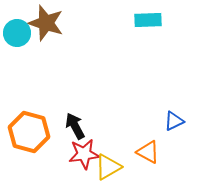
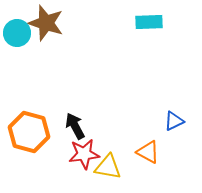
cyan rectangle: moved 1 px right, 2 px down
yellow triangle: rotated 40 degrees clockwise
